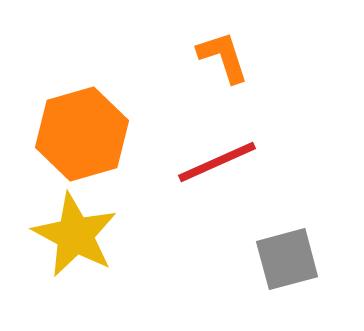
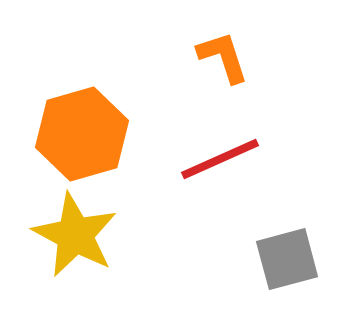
red line: moved 3 px right, 3 px up
